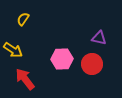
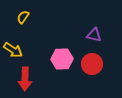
yellow semicircle: moved 2 px up
purple triangle: moved 5 px left, 3 px up
red arrow: rotated 140 degrees counterclockwise
